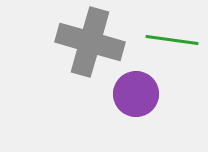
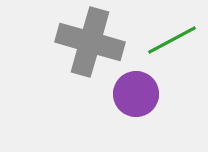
green line: rotated 36 degrees counterclockwise
